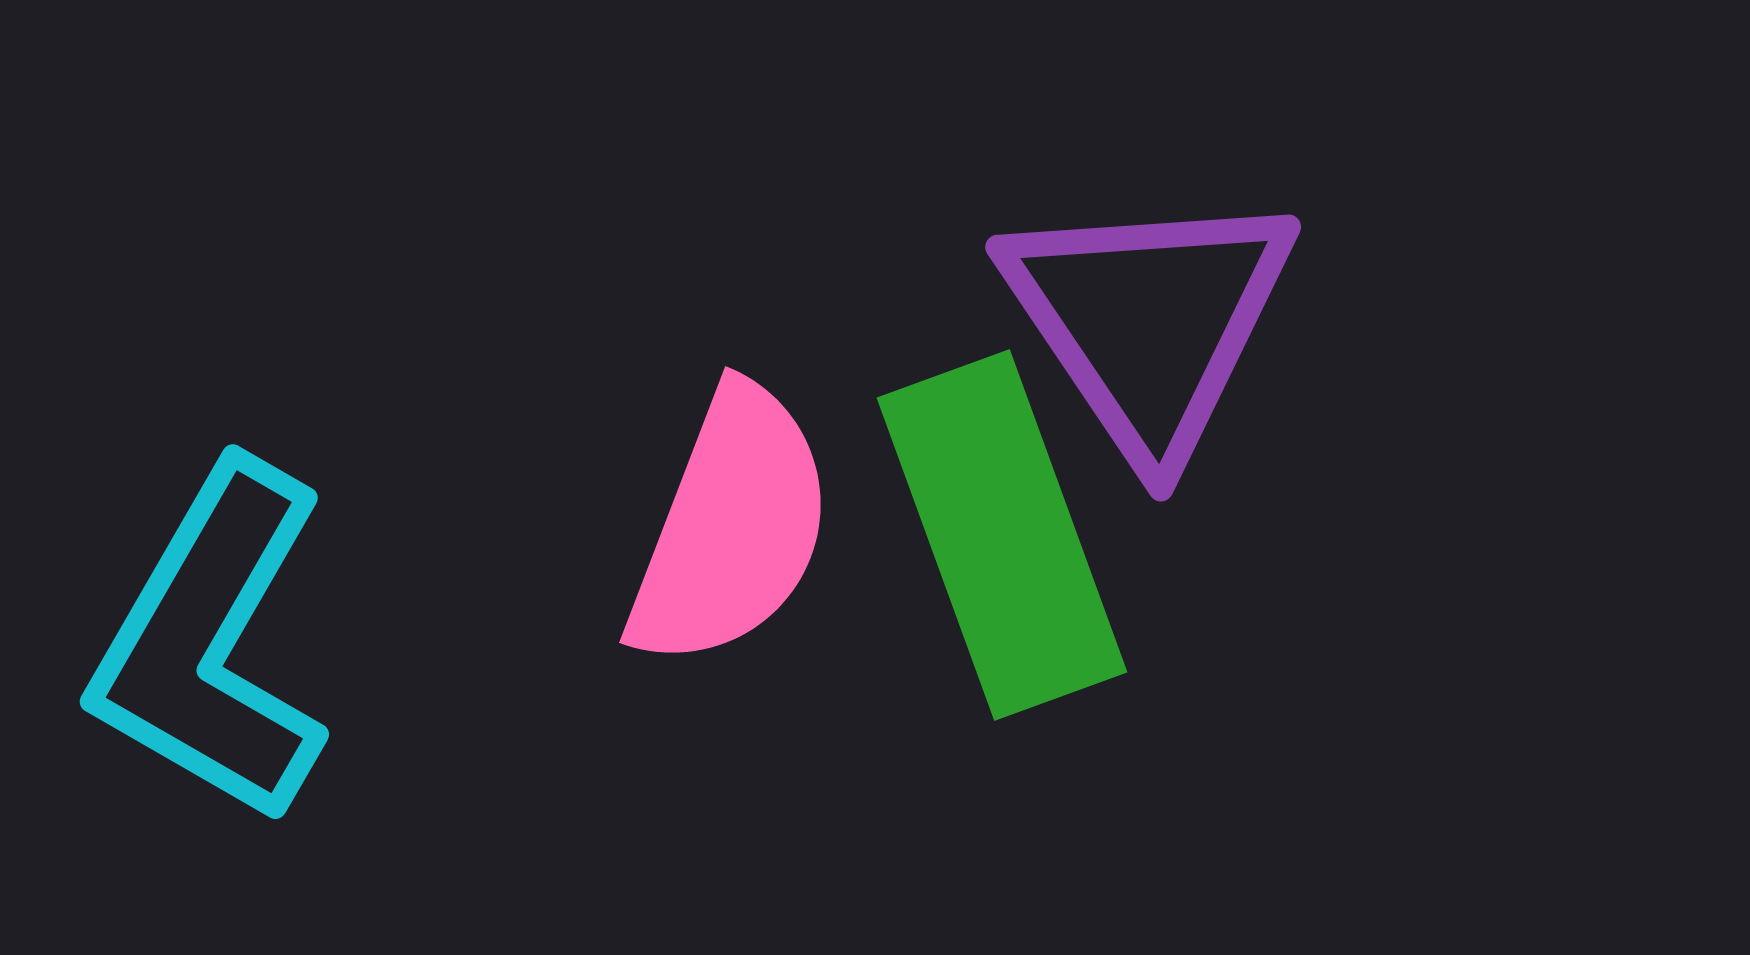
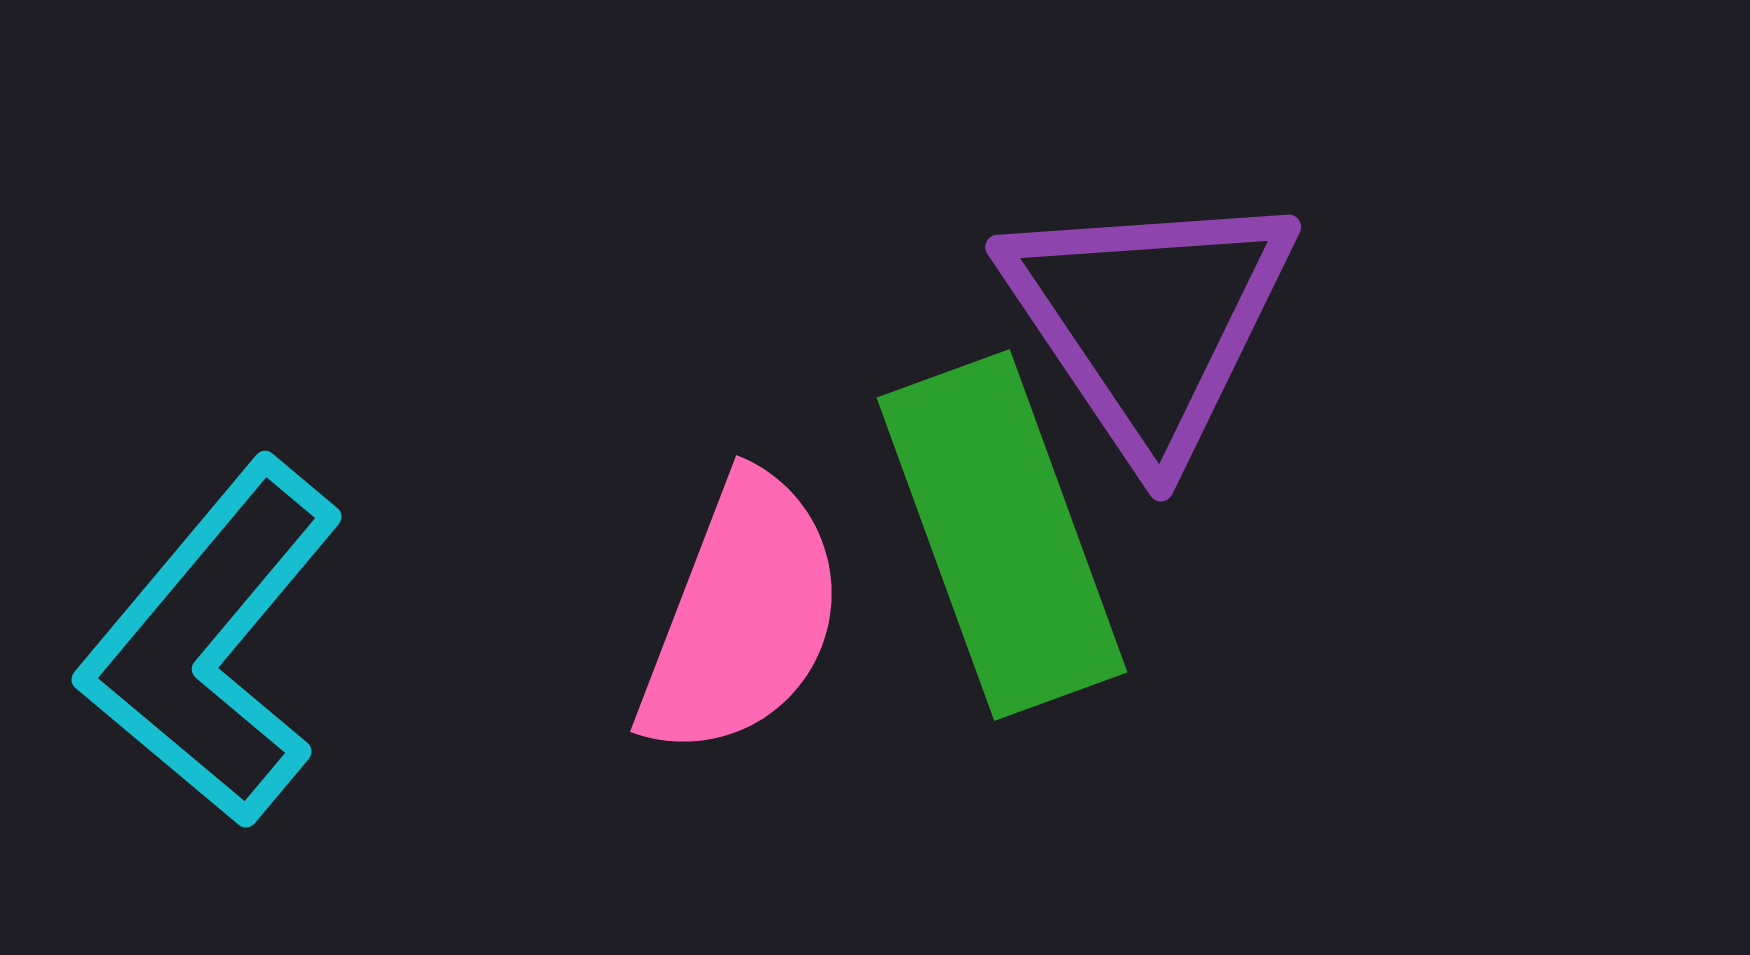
pink semicircle: moved 11 px right, 89 px down
cyan L-shape: rotated 10 degrees clockwise
